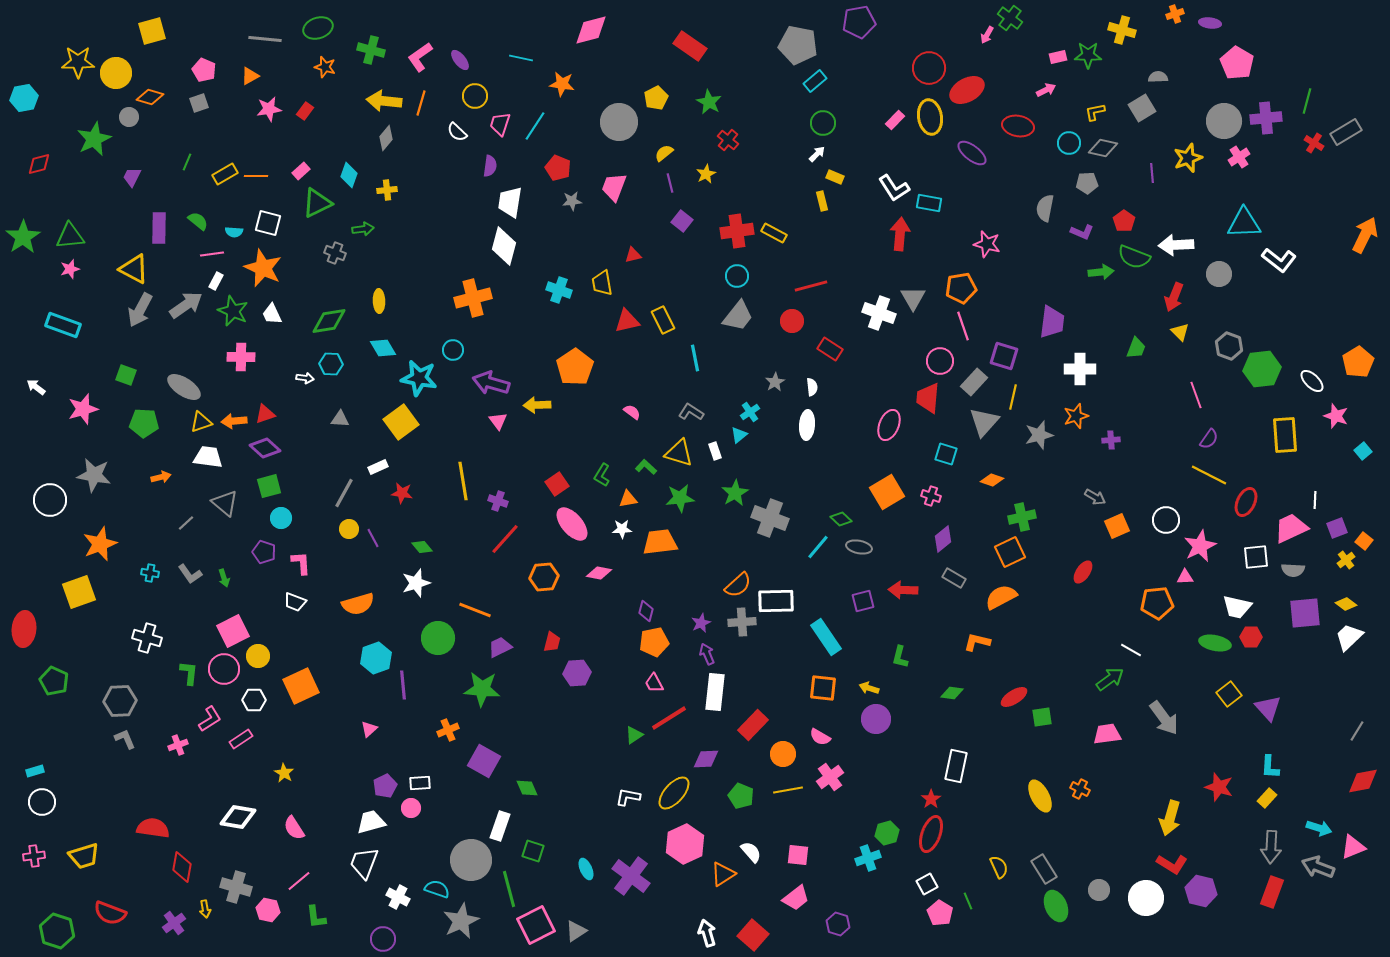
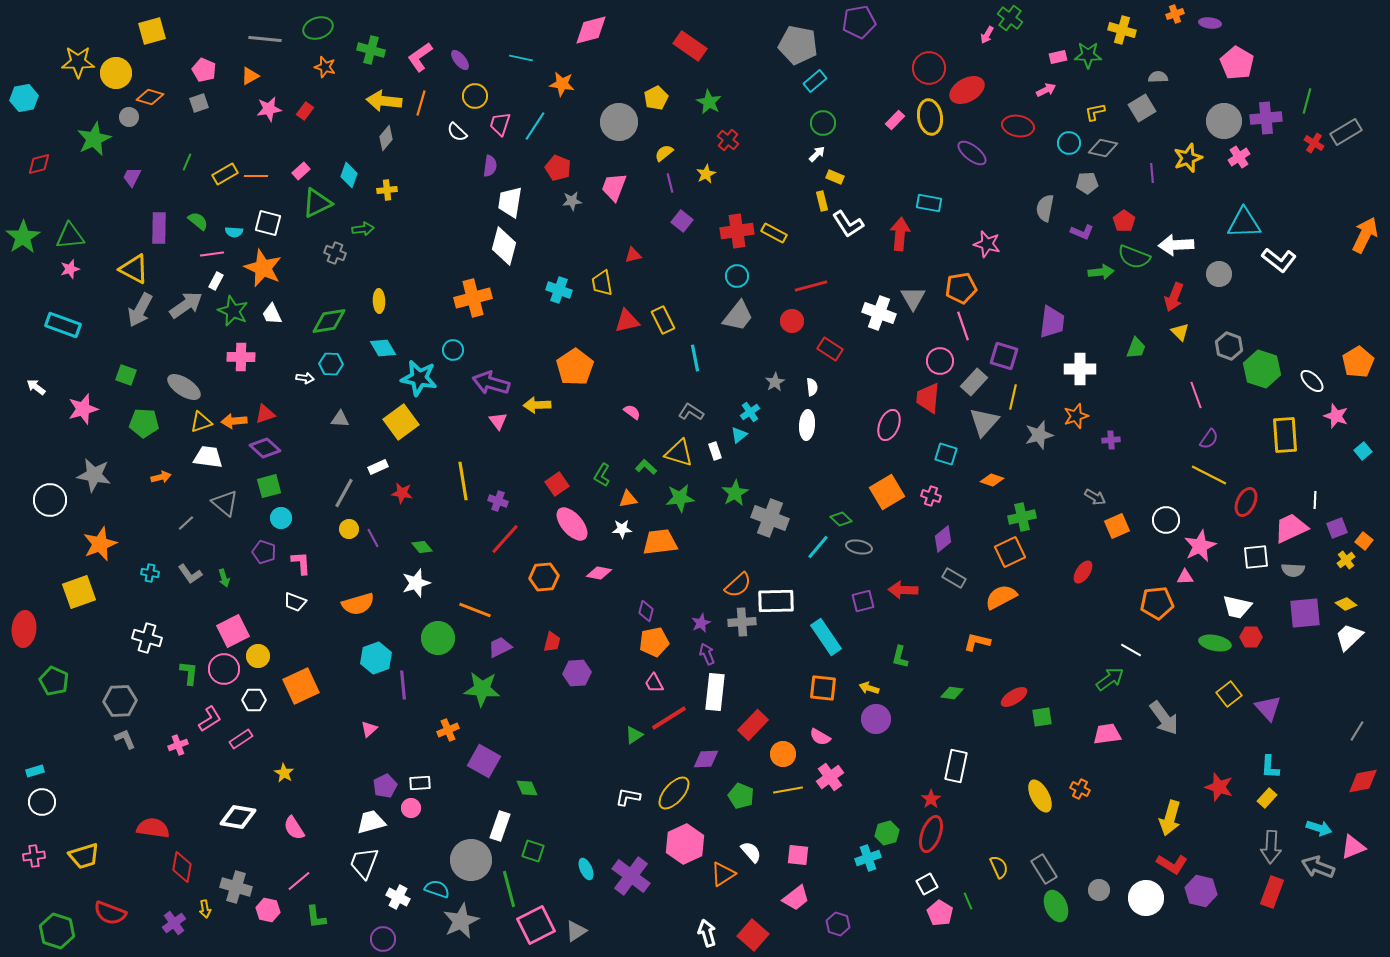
white L-shape at (894, 188): moved 46 px left, 36 px down
green hexagon at (1262, 369): rotated 24 degrees clockwise
